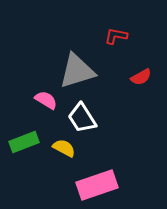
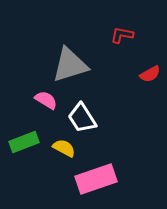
red L-shape: moved 6 px right, 1 px up
gray triangle: moved 7 px left, 6 px up
red semicircle: moved 9 px right, 3 px up
pink rectangle: moved 1 px left, 6 px up
